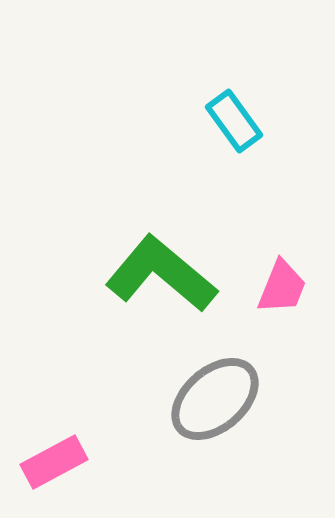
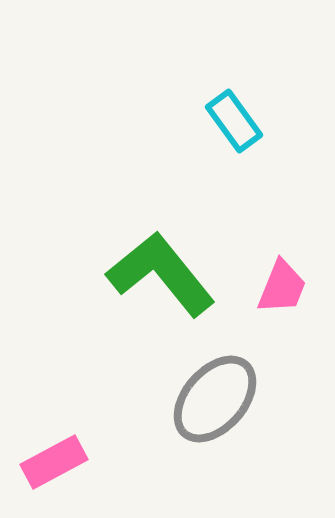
green L-shape: rotated 11 degrees clockwise
gray ellipse: rotated 8 degrees counterclockwise
